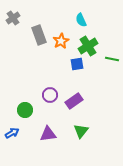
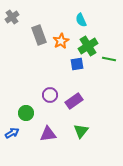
gray cross: moved 1 px left, 1 px up
green line: moved 3 px left
green circle: moved 1 px right, 3 px down
